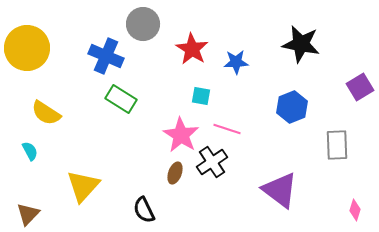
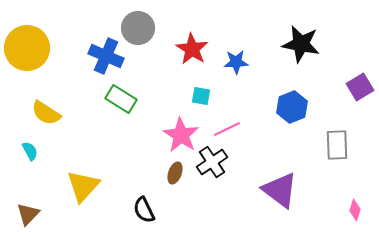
gray circle: moved 5 px left, 4 px down
pink line: rotated 44 degrees counterclockwise
